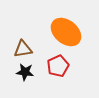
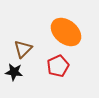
brown triangle: rotated 36 degrees counterclockwise
black star: moved 11 px left
